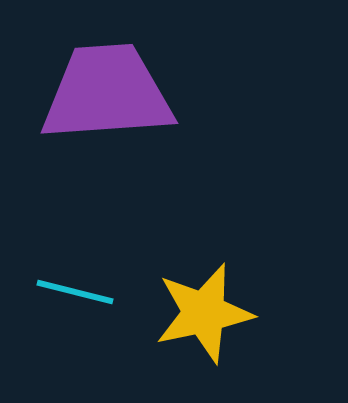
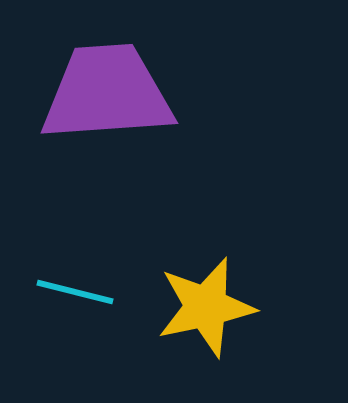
yellow star: moved 2 px right, 6 px up
